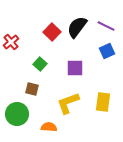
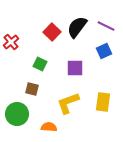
blue square: moved 3 px left
green square: rotated 16 degrees counterclockwise
